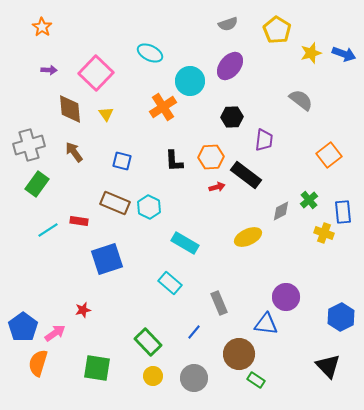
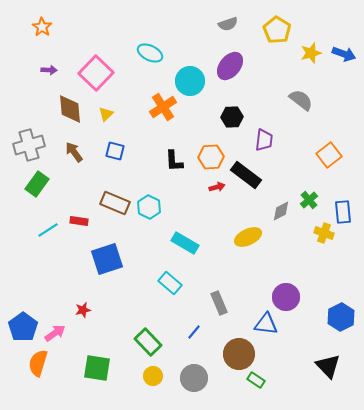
yellow triangle at (106, 114): rotated 21 degrees clockwise
blue square at (122, 161): moved 7 px left, 10 px up
